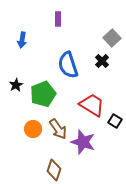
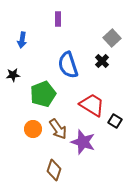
black star: moved 3 px left, 10 px up; rotated 24 degrees clockwise
